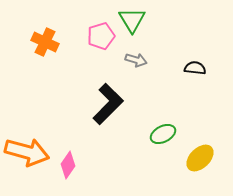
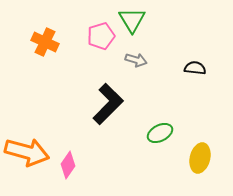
green ellipse: moved 3 px left, 1 px up
yellow ellipse: rotated 32 degrees counterclockwise
